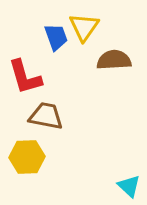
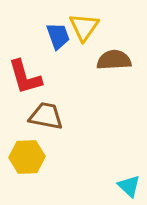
blue trapezoid: moved 2 px right, 1 px up
